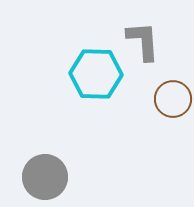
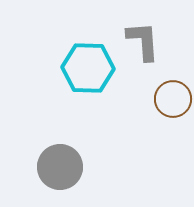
cyan hexagon: moved 8 px left, 6 px up
gray circle: moved 15 px right, 10 px up
